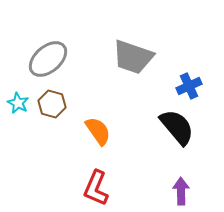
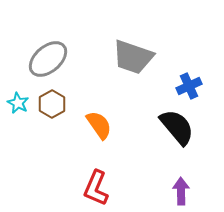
brown hexagon: rotated 16 degrees clockwise
orange semicircle: moved 1 px right, 6 px up
